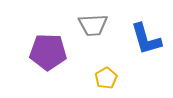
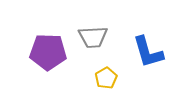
gray trapezoid: moved 12 px down
blue L-shape: moved 2 px right, 13 px down
